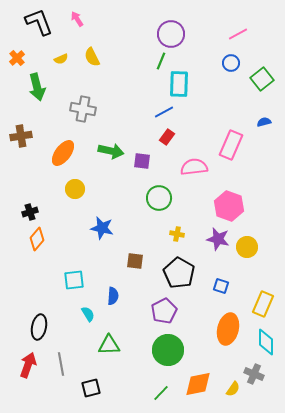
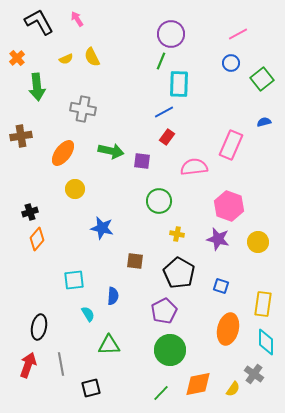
black L-shape at (39, 22): rotated 8 degrees counterclockwise
yellow semicircle at (61, 59): moved 5 px right
green arrow at (37, 87): rotated 8 degrees clockwise
green circle at (159, 198): moved 3 px down
yellow circle at (247, 247): moved 11 px right, 5 px up
yellow rectangle at (263, 304): rotated 15 degrees counterclockwise
green circle at (168, 350): moved 2 px right
gray cross at (254, 374): rotated 12 degrees clockwise
